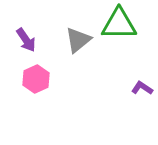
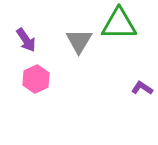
gray triangle: moved 1 px right, 1 px down; rotated 20 degrees counterclockwise
